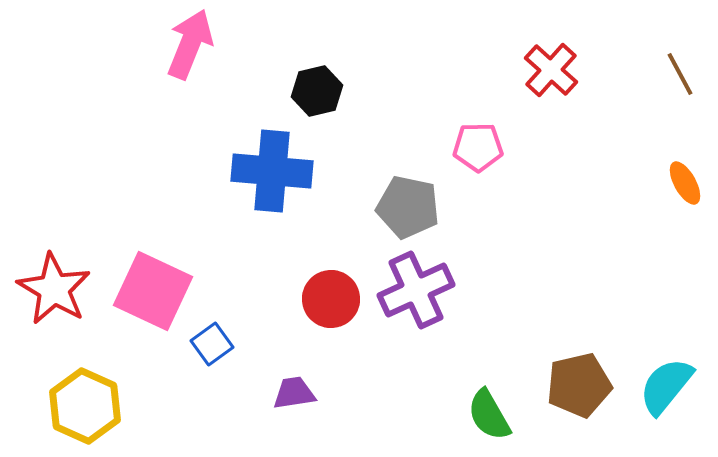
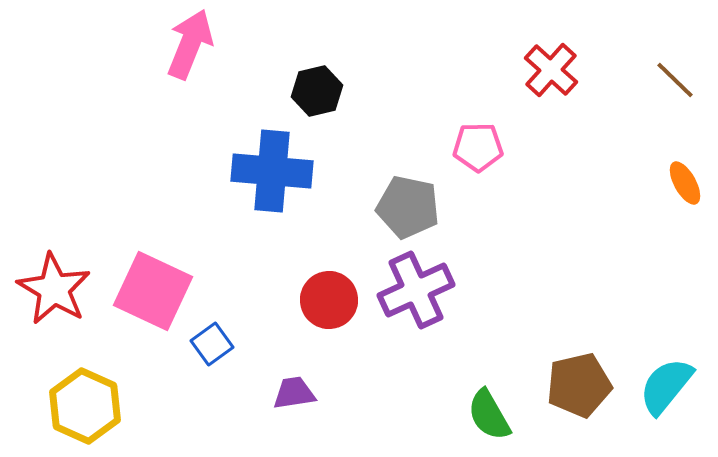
brown line: moved 5 px left, 6 px down; rotated 18 degrees counterclockwise
red circle: moved 2 px left, 1 px down
